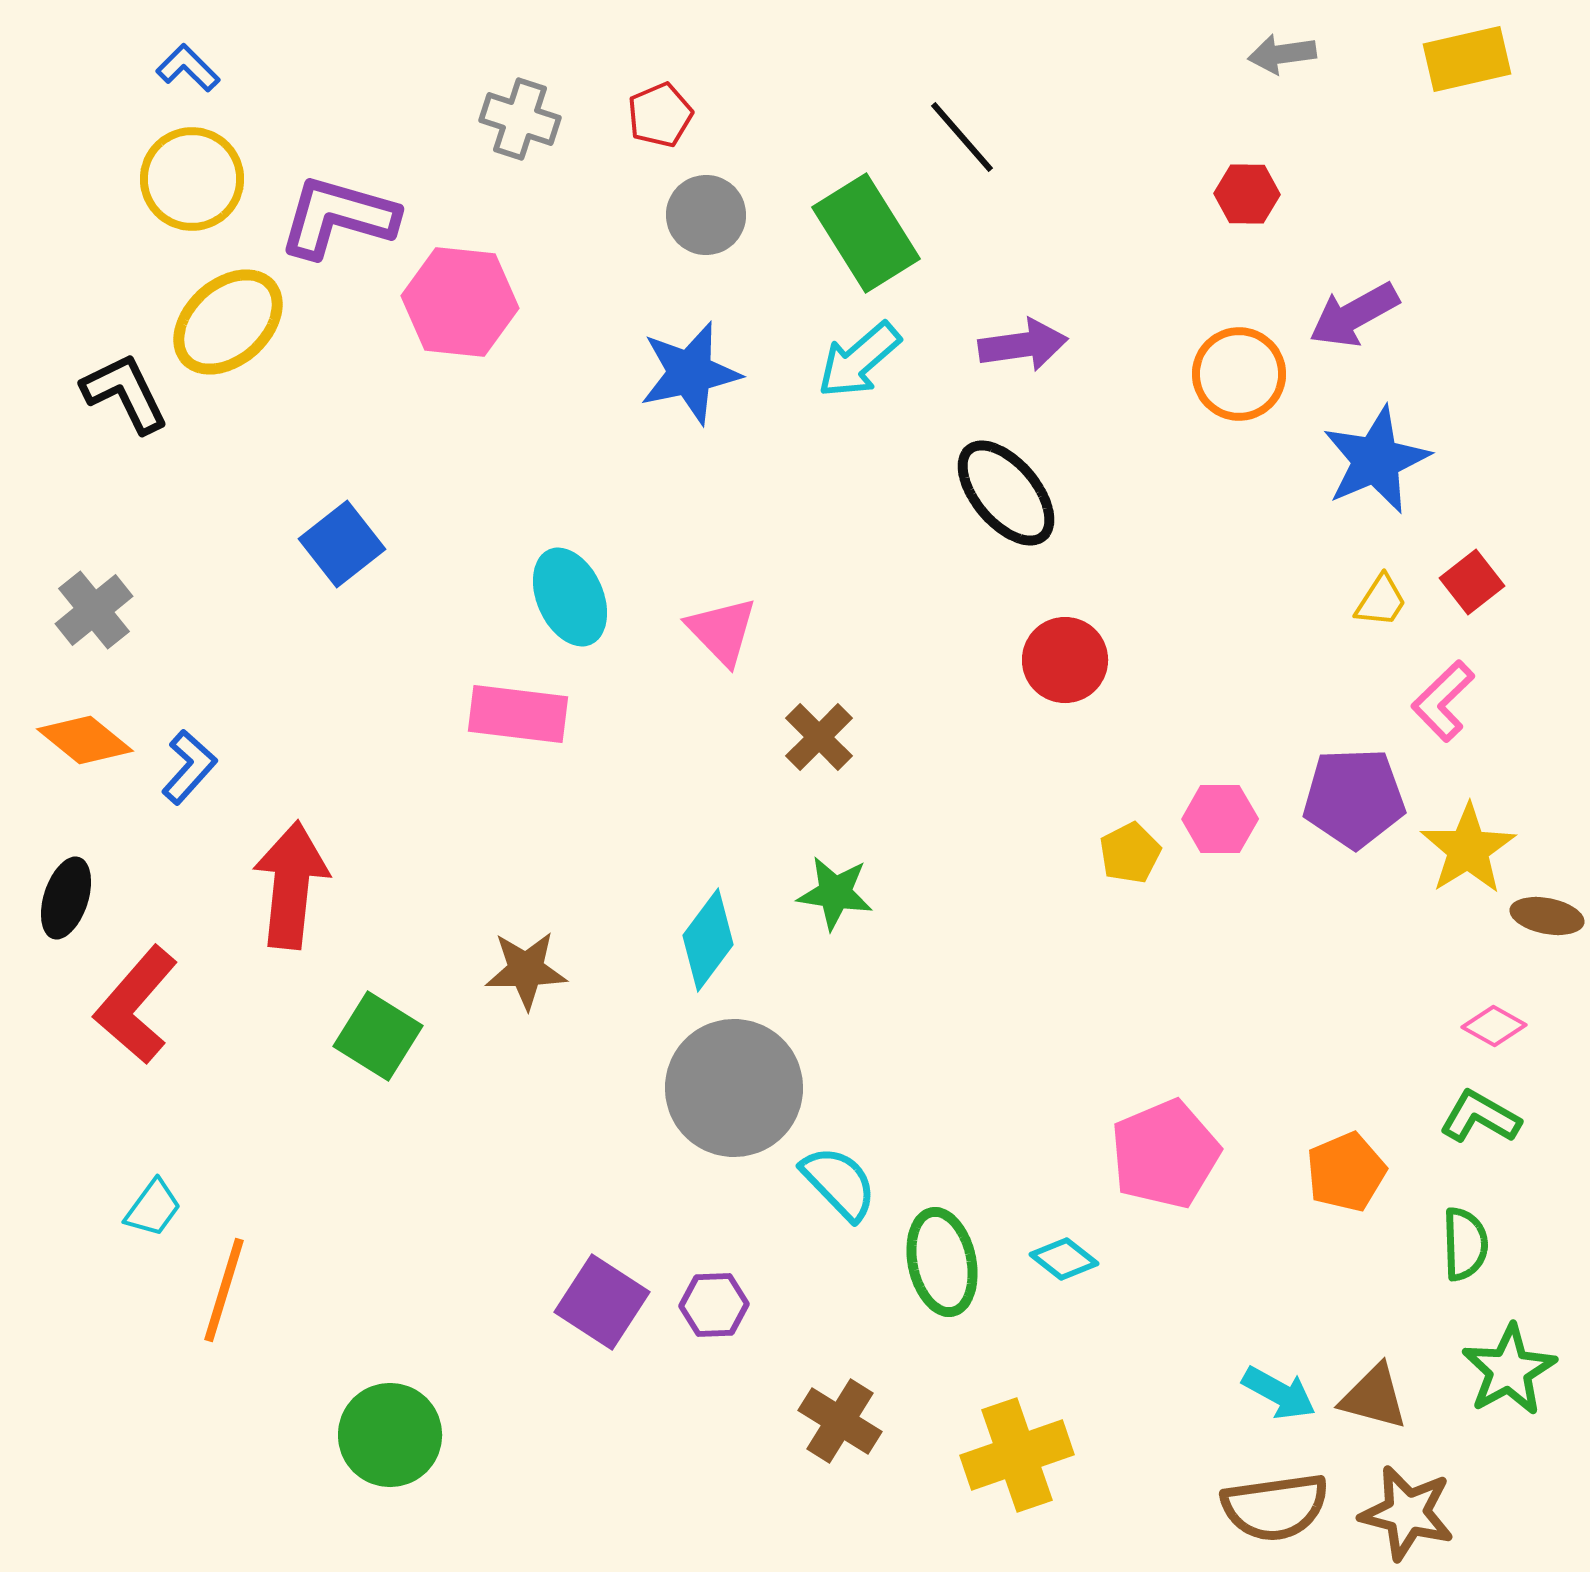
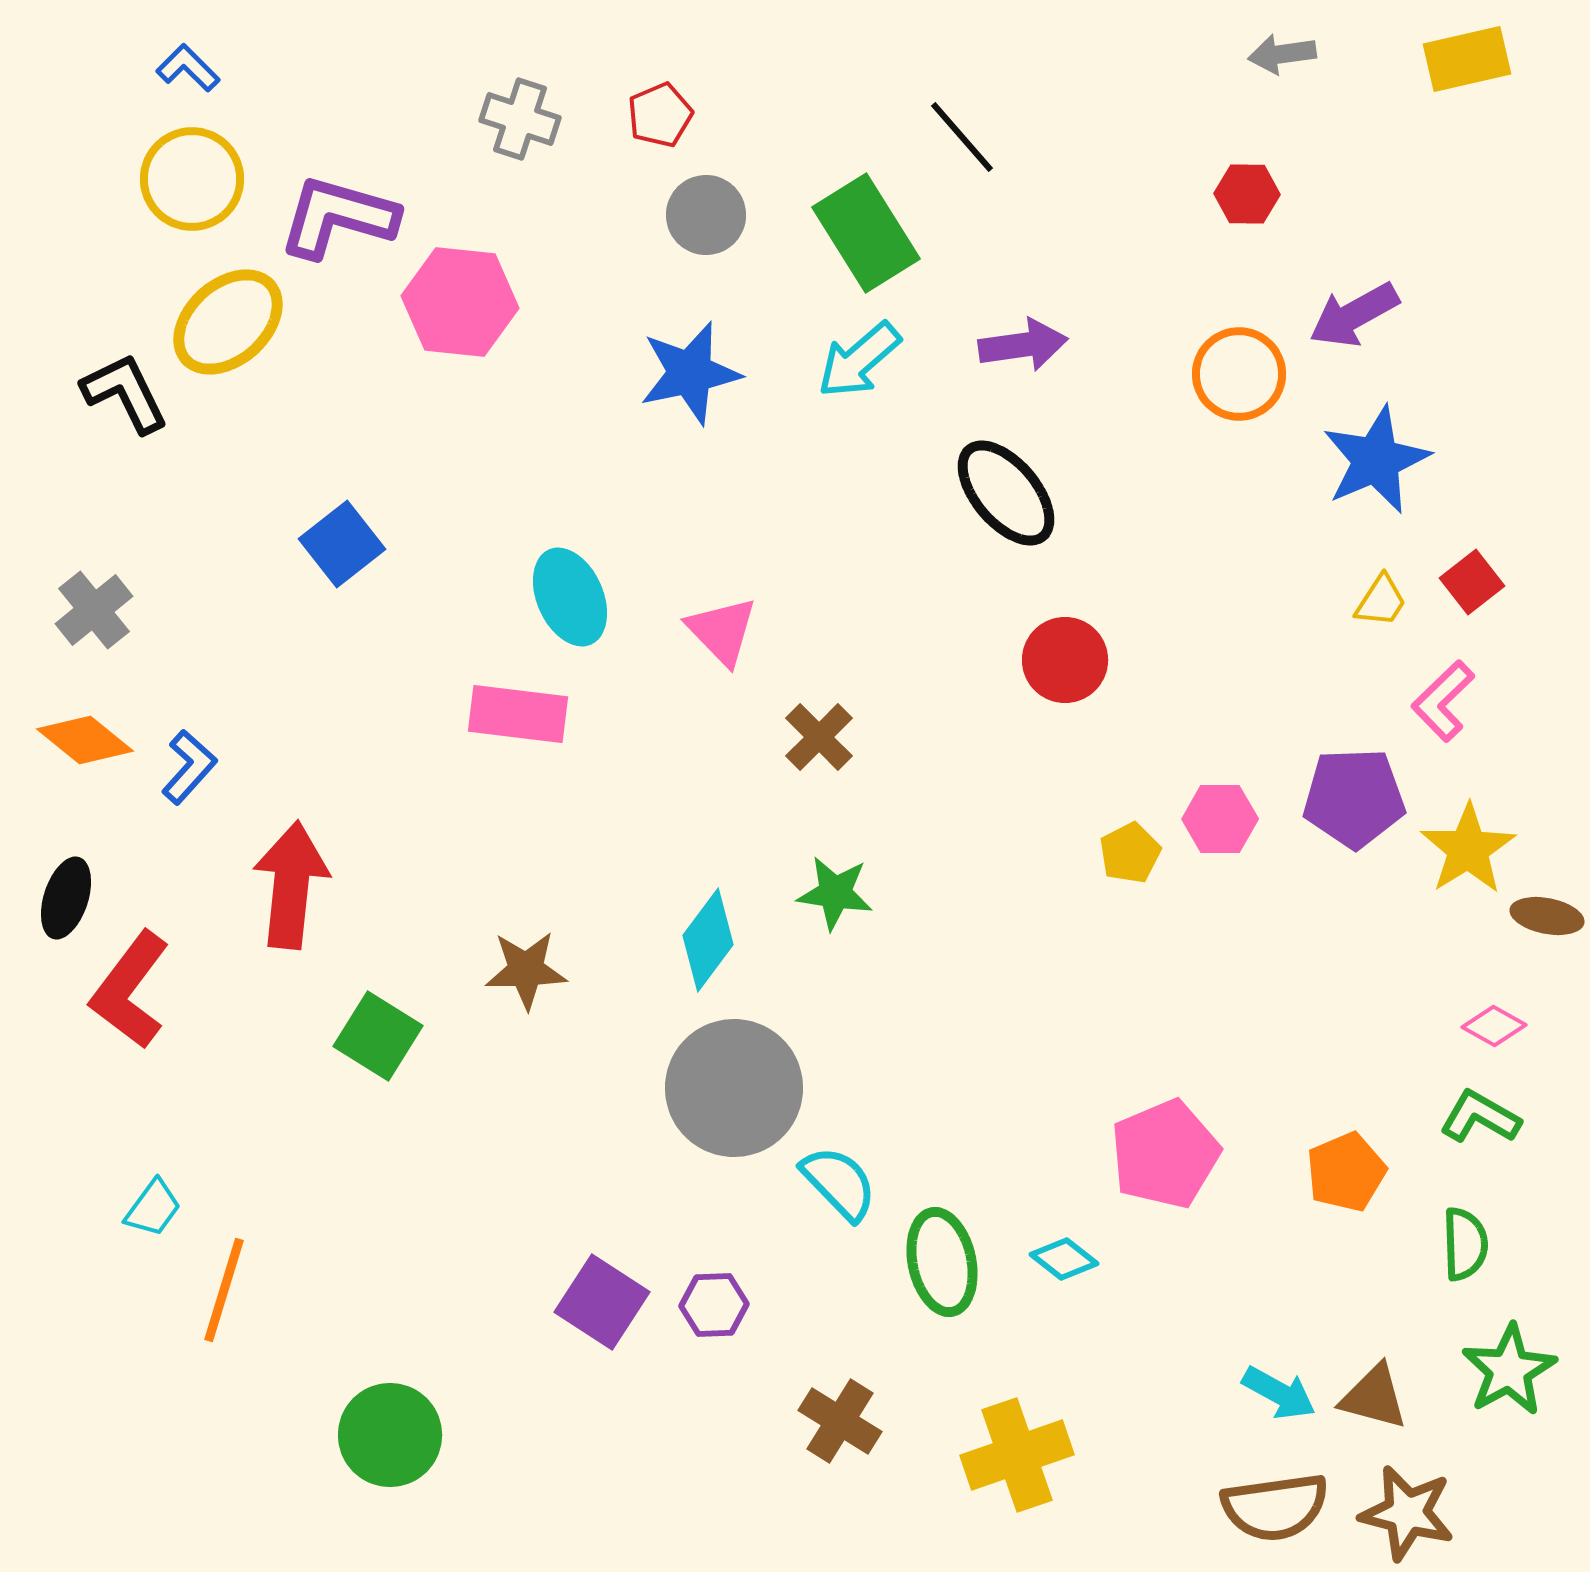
red L-shape at (136, 1005): moved 6 px left, 15 px up; rotated 4 degrees counterclockwise
